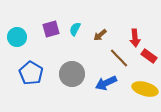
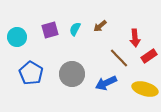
purple square: moved 1 px left, 1 px down
brown arrow: moved 9 px up
red rectangle: rotated 70 degrees counterclockwise
